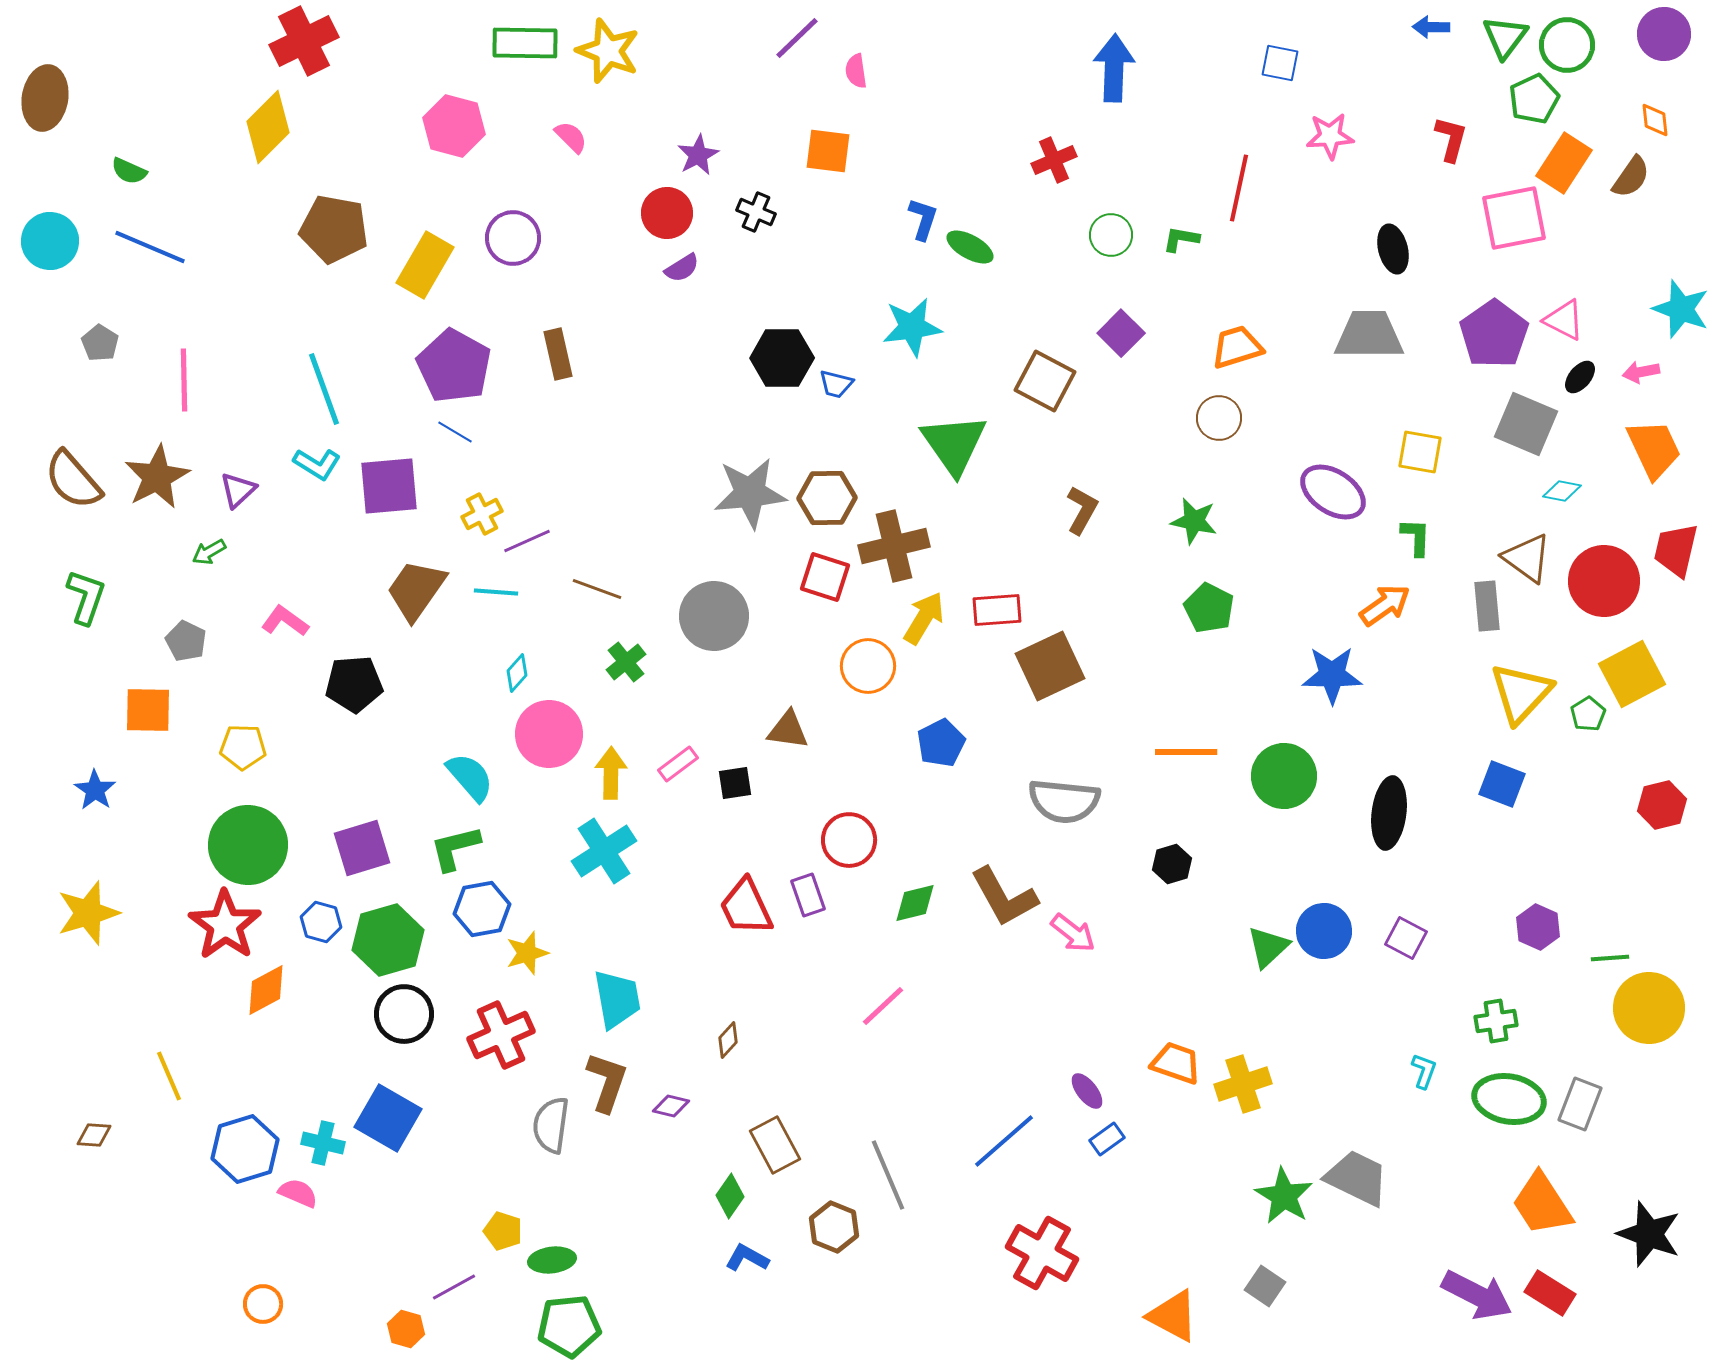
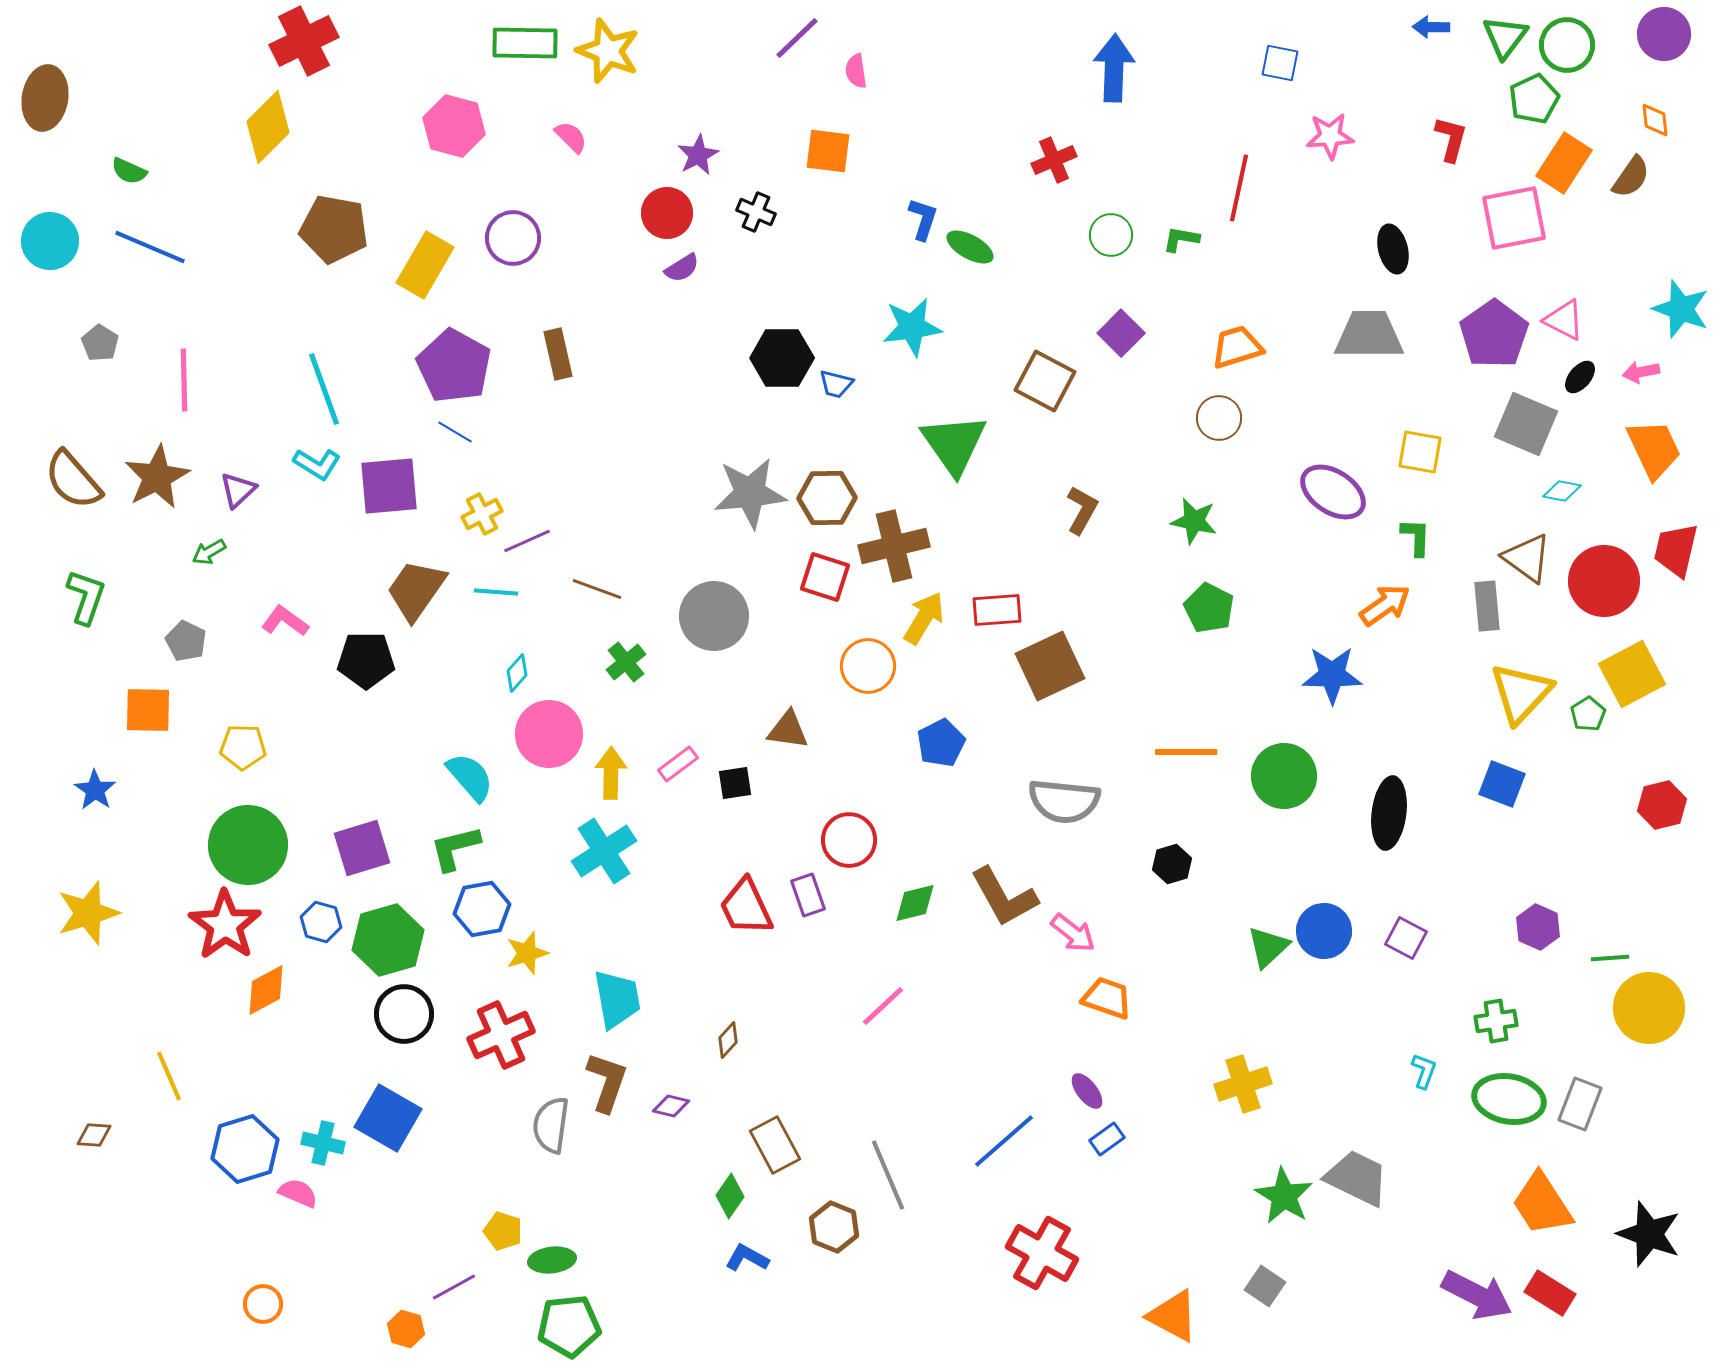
black pentagon at (354, 684): moved 12 px right, 24 px up; rotated 4 degrees clockwise
orange trapezoid at (1176, 1063): moved 69 px left, 65 px up
